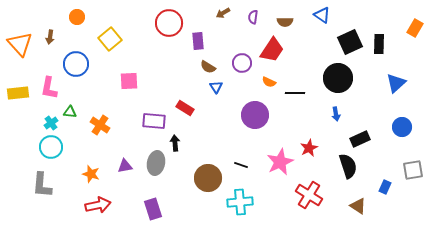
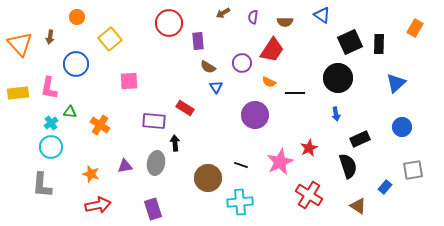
blue rectangle at (385, 187): rotated 16 degrees clockwise
